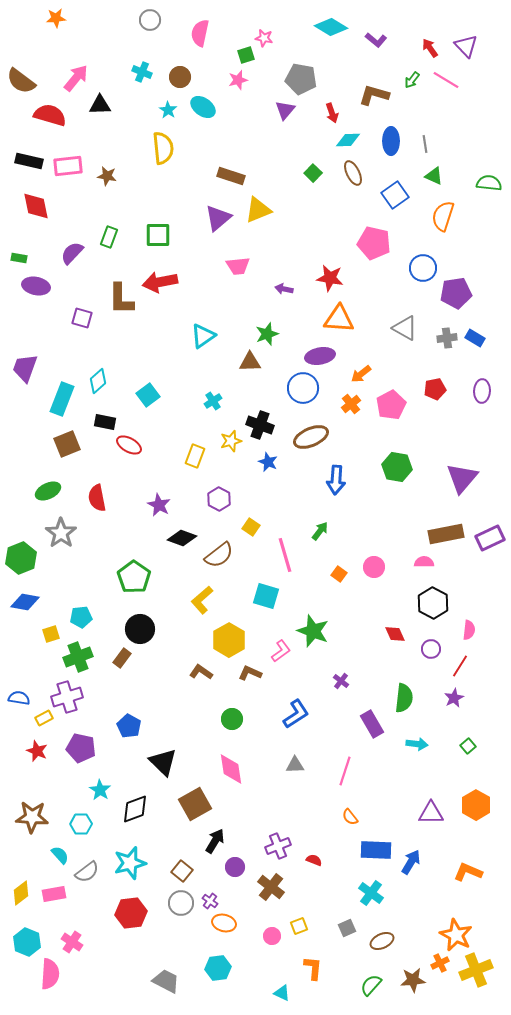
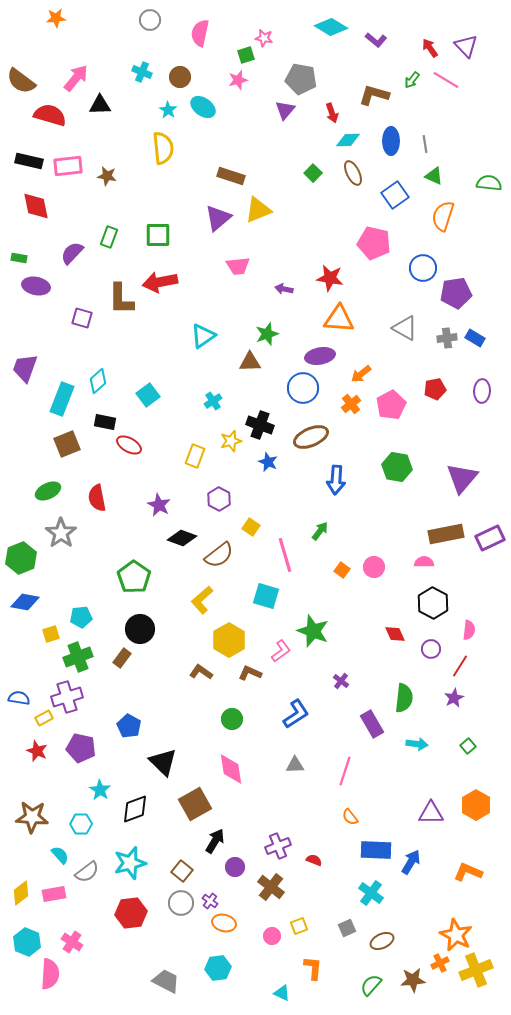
orange square at (339, 574): moved 3 px right, 4 px up
